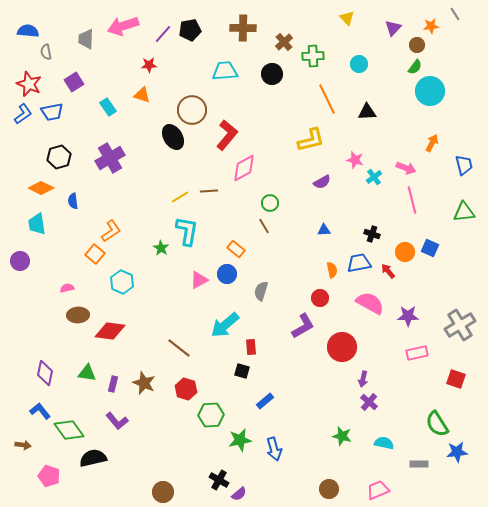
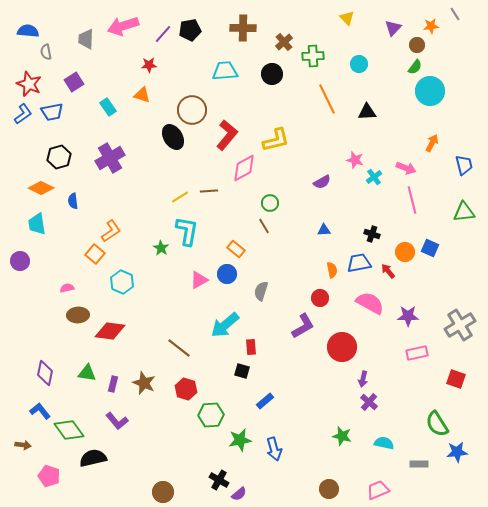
yellow L-shape at (311, 140): moved 35 px left
